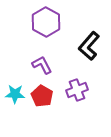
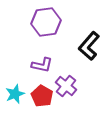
purple hexagon: rotated 24 degrees clockwise
purple L-shape: rotated 130 degrees clockwise
purple cross: moved 11 px left, 4 px up; rotated 30 degrees counterclockwise
cyan star: rotated 24 degrees counterclockwise
